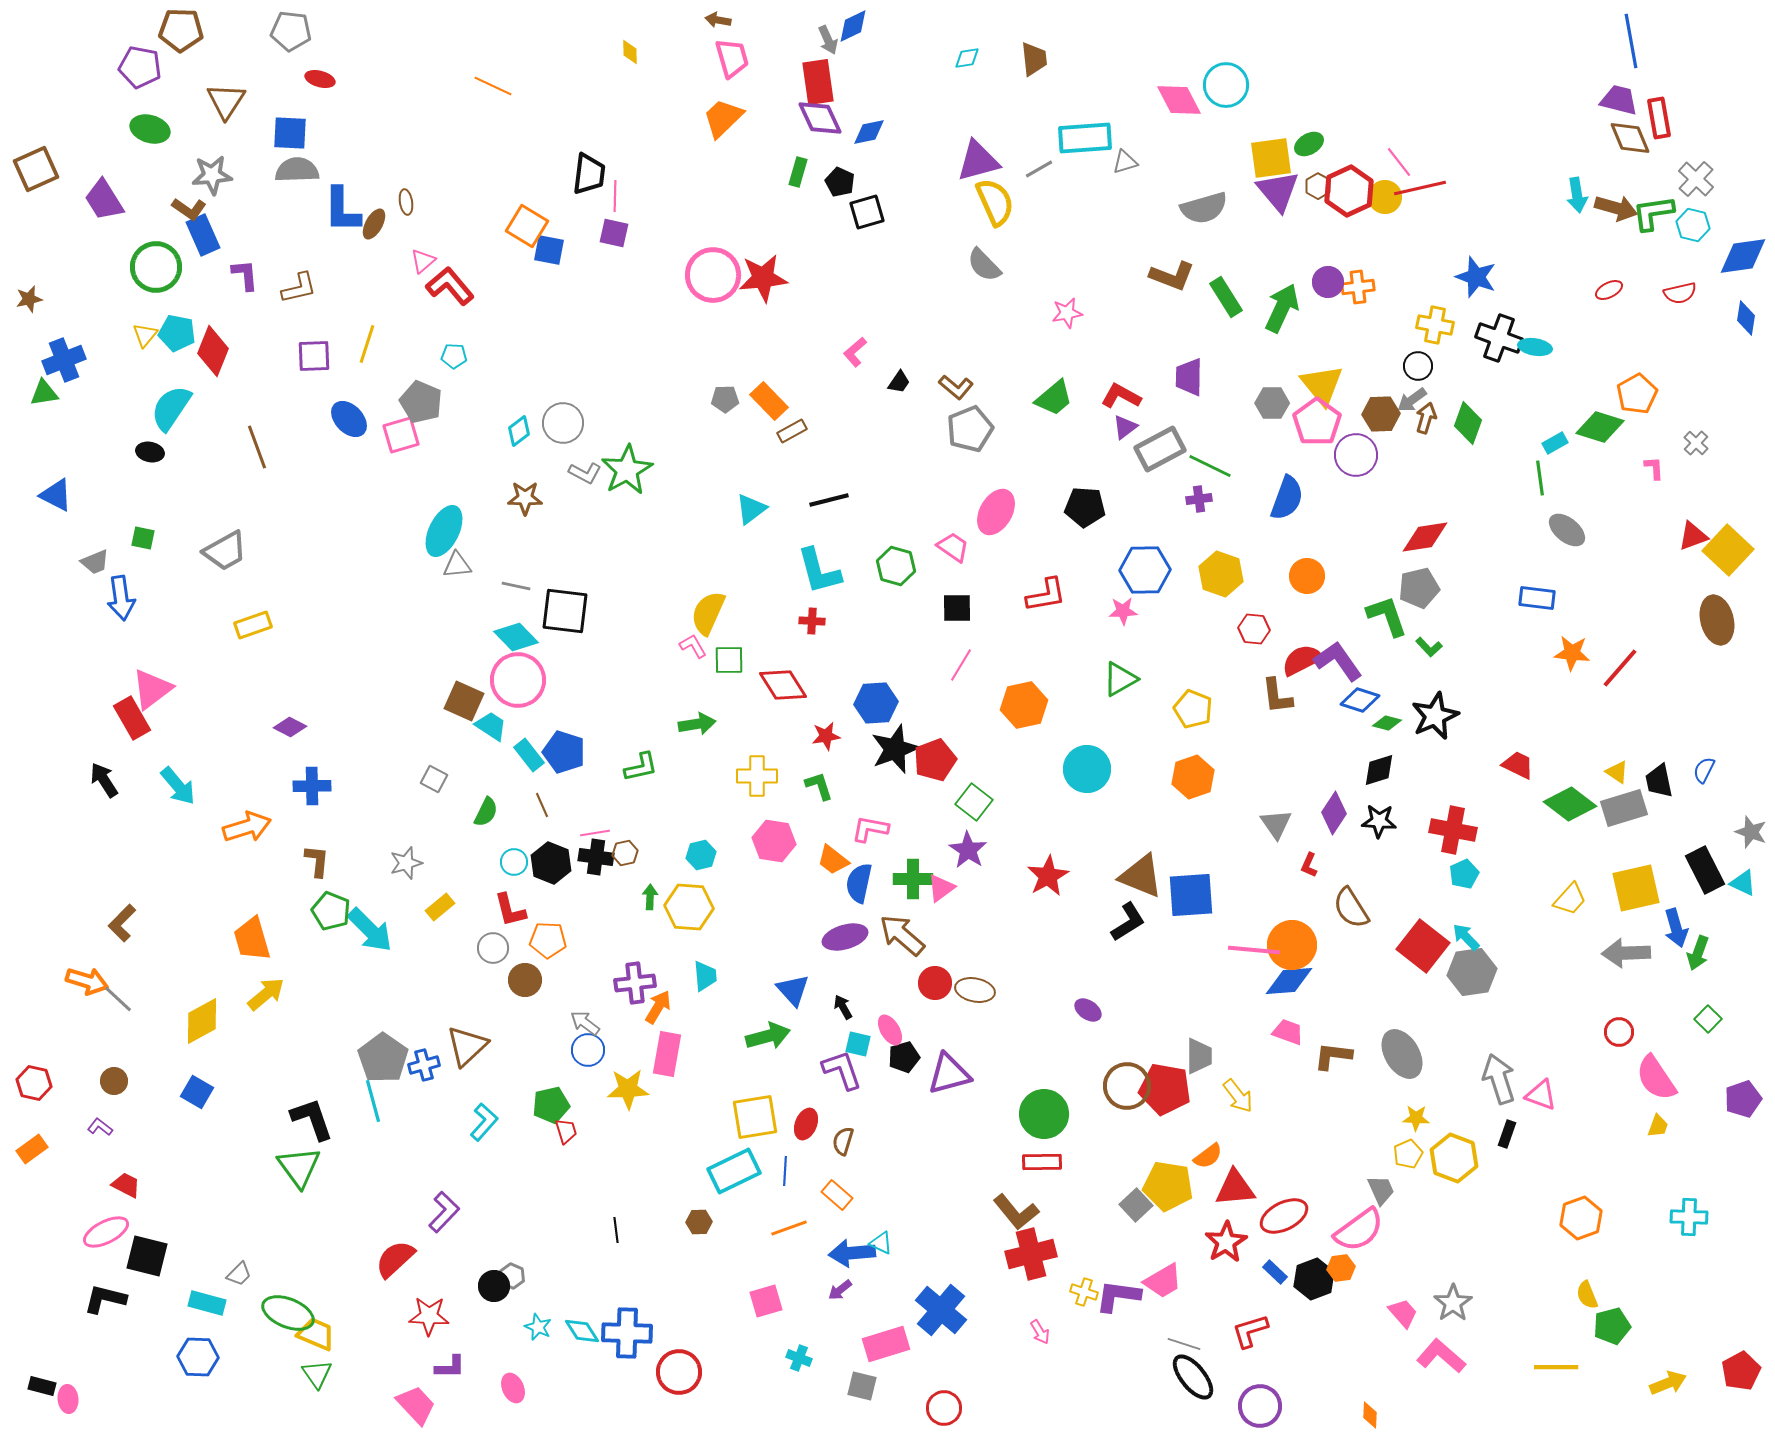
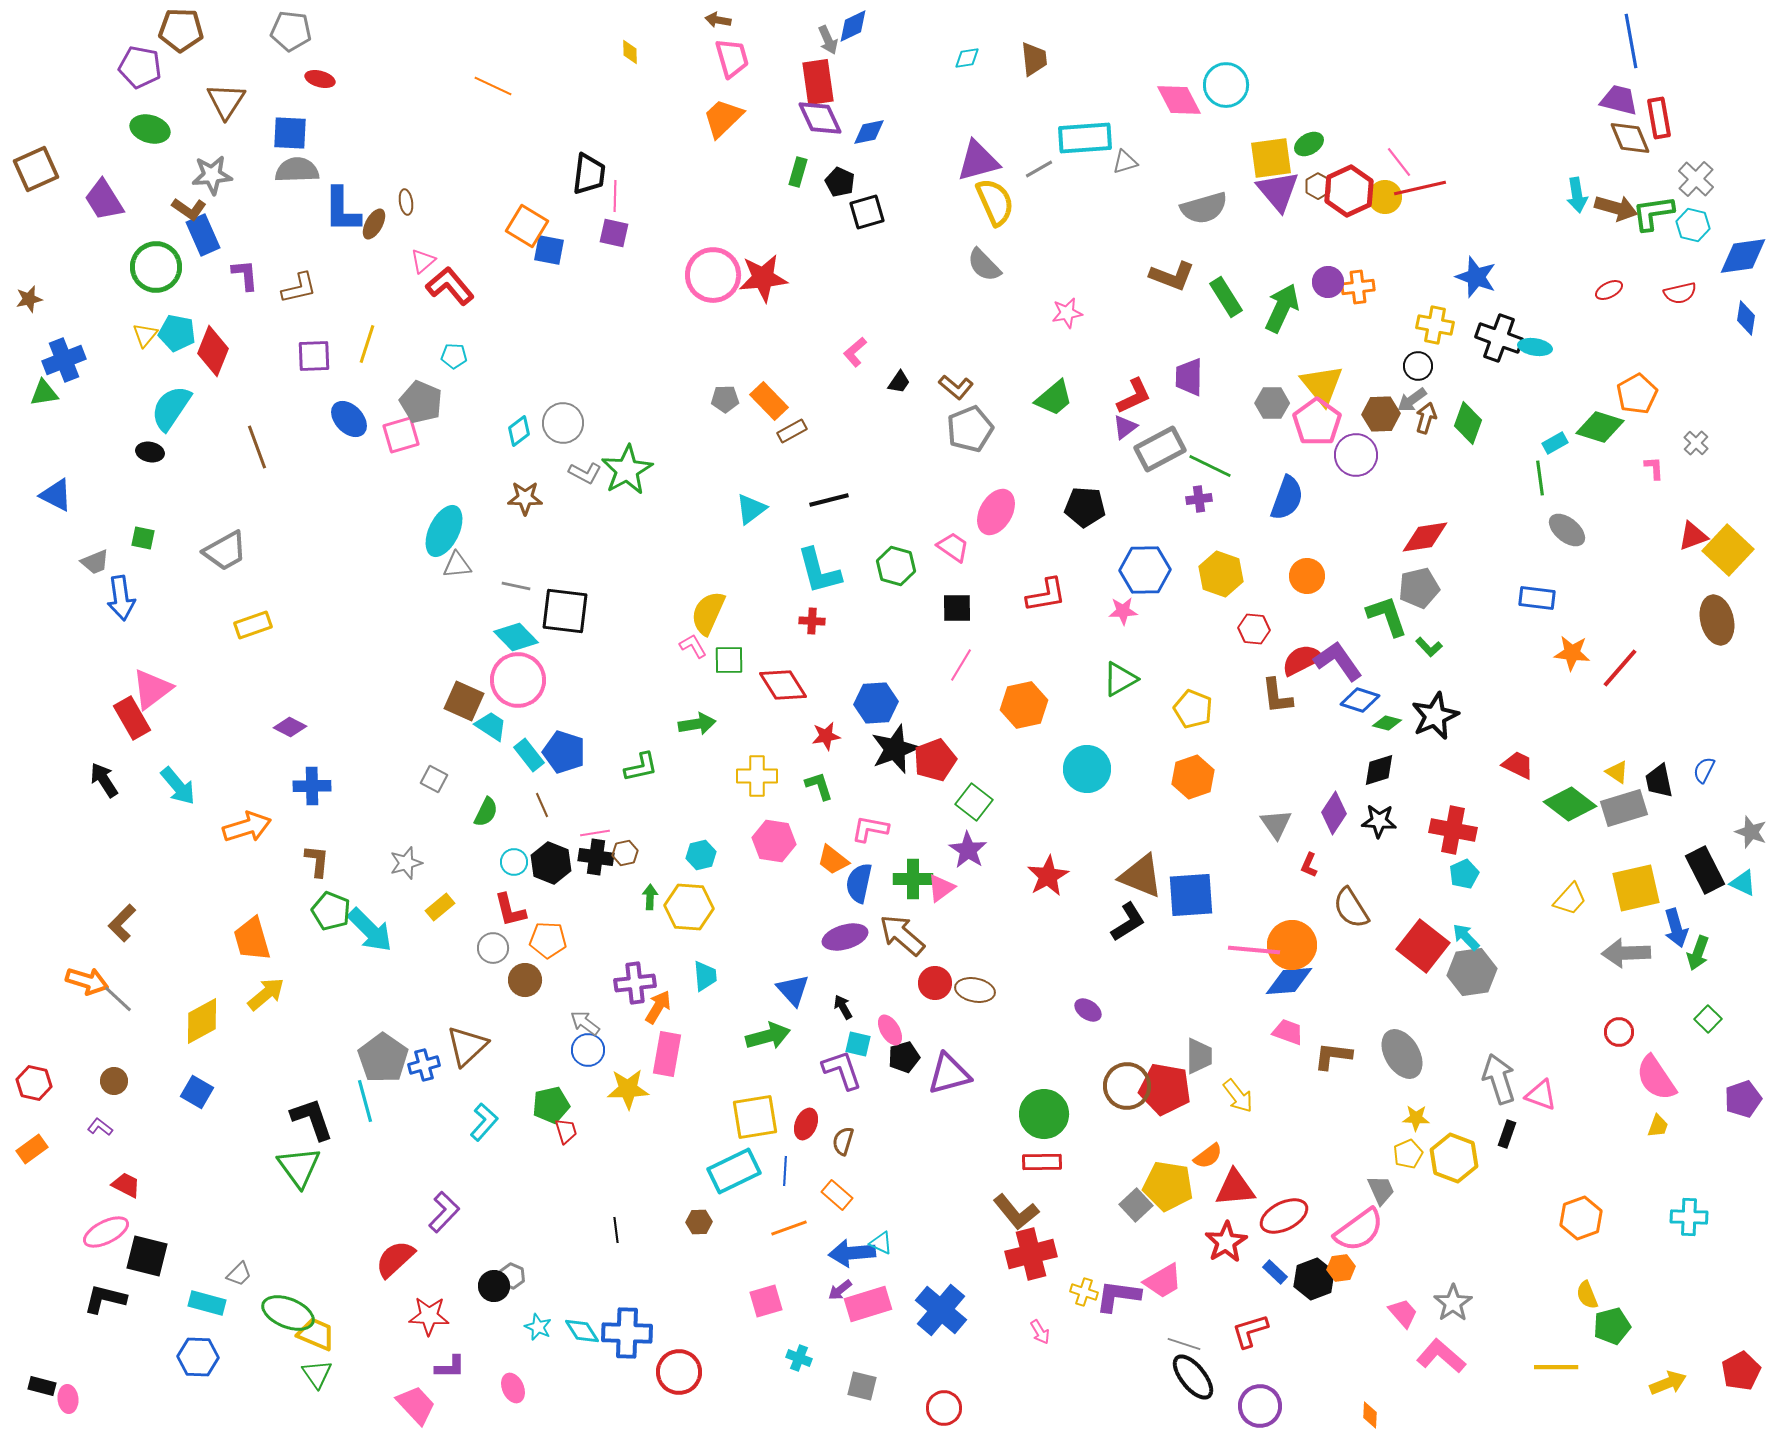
red L-shape at (1121, 396): moved 13 px right; rotated 126 degrees clockwise
cyan line at (373, 1101): moved 8 px left
pink rectangle at (886, 1344): moved 18 px left, 40 px up
